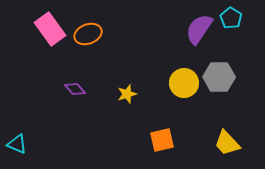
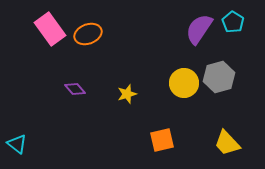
cyan pentagon: moved 2 px right, 4 px down
gray hexagon: rotated 16 degrees counterclockwise
cyan triangle: rotated 15 degrees clockwise
